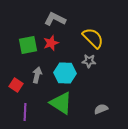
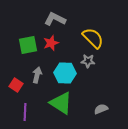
gray star: moved 1 px left
